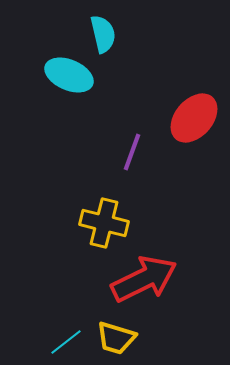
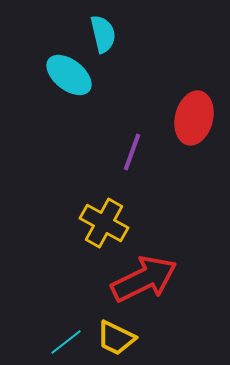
cyan ellipse: rotated 15 degrees clockwise
red ellipse: rotated 27 degrees counterclockwise
yellow cross: rotated 15 degrees clockwise
yellow trapezoid: rotated 9 degrees clockwise
